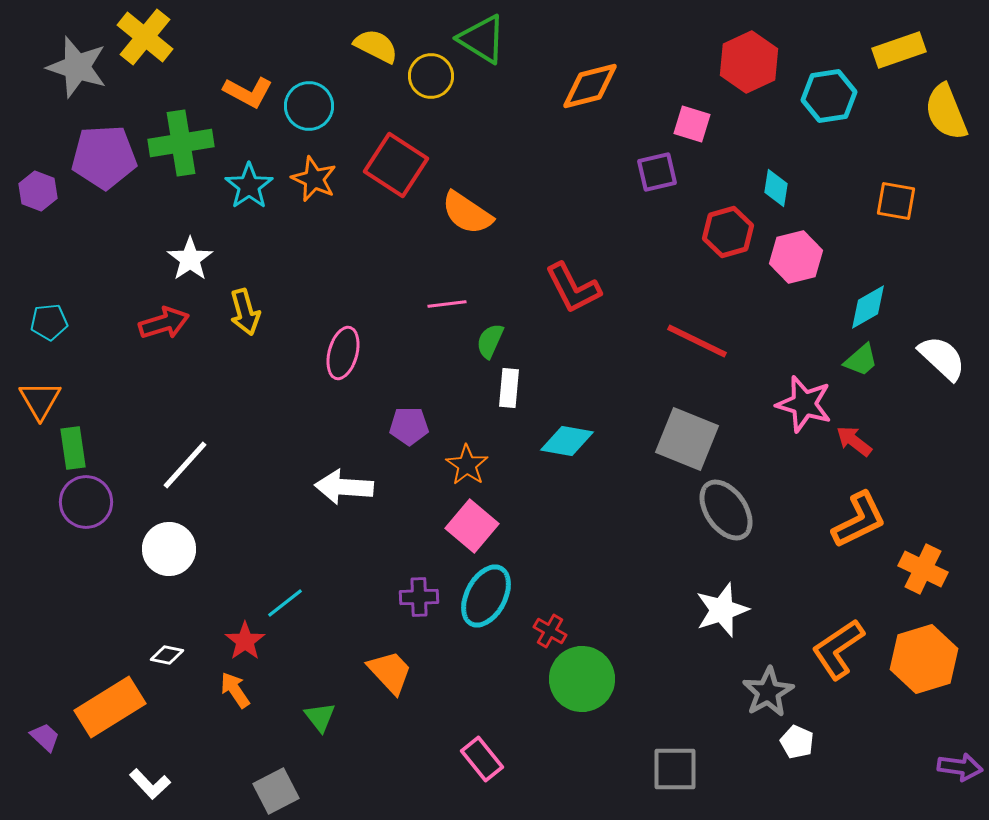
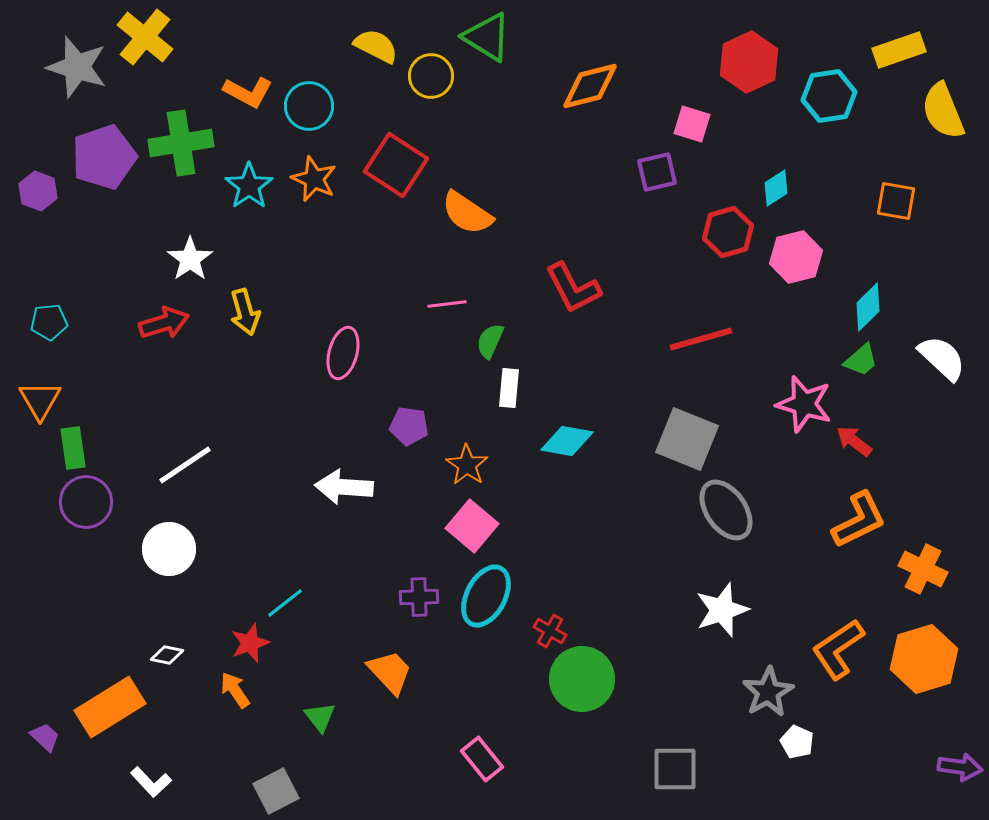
green triangle at (482, 39): moved 5 px right, 2 px up
yellow semicircle at (946, 112): moved 3 px left, 1 px up
purple pentagon at (104, 157): rotated 16 degrees counterclockwise
cyan diamond at (776, 188): rotated 48 degrees clockwise
cyan diamond at (868, 307): rotated 15 degrees counterclockwise
red line at (697, 341): moved 4 px right, 2 px up; rotated 42 degrees counterclockwise
purple pentagon at (409, 426): rotated 9 degrees clockwise
white line at (185, 465): rotated 14 degrees clockwise
red star at (245, 641): moved 5 px right, 2 px down; rotated 15 degrees clockwise
white L-shape at (150, 784): moved 1 px right, 2 px up
